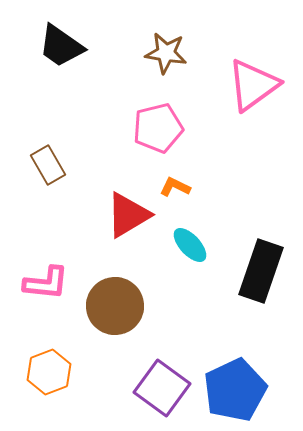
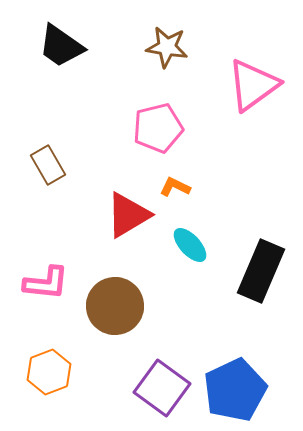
brown star: moved 1 px right, 6 px up
black rectangle: rotated 4 degrees clockwise
